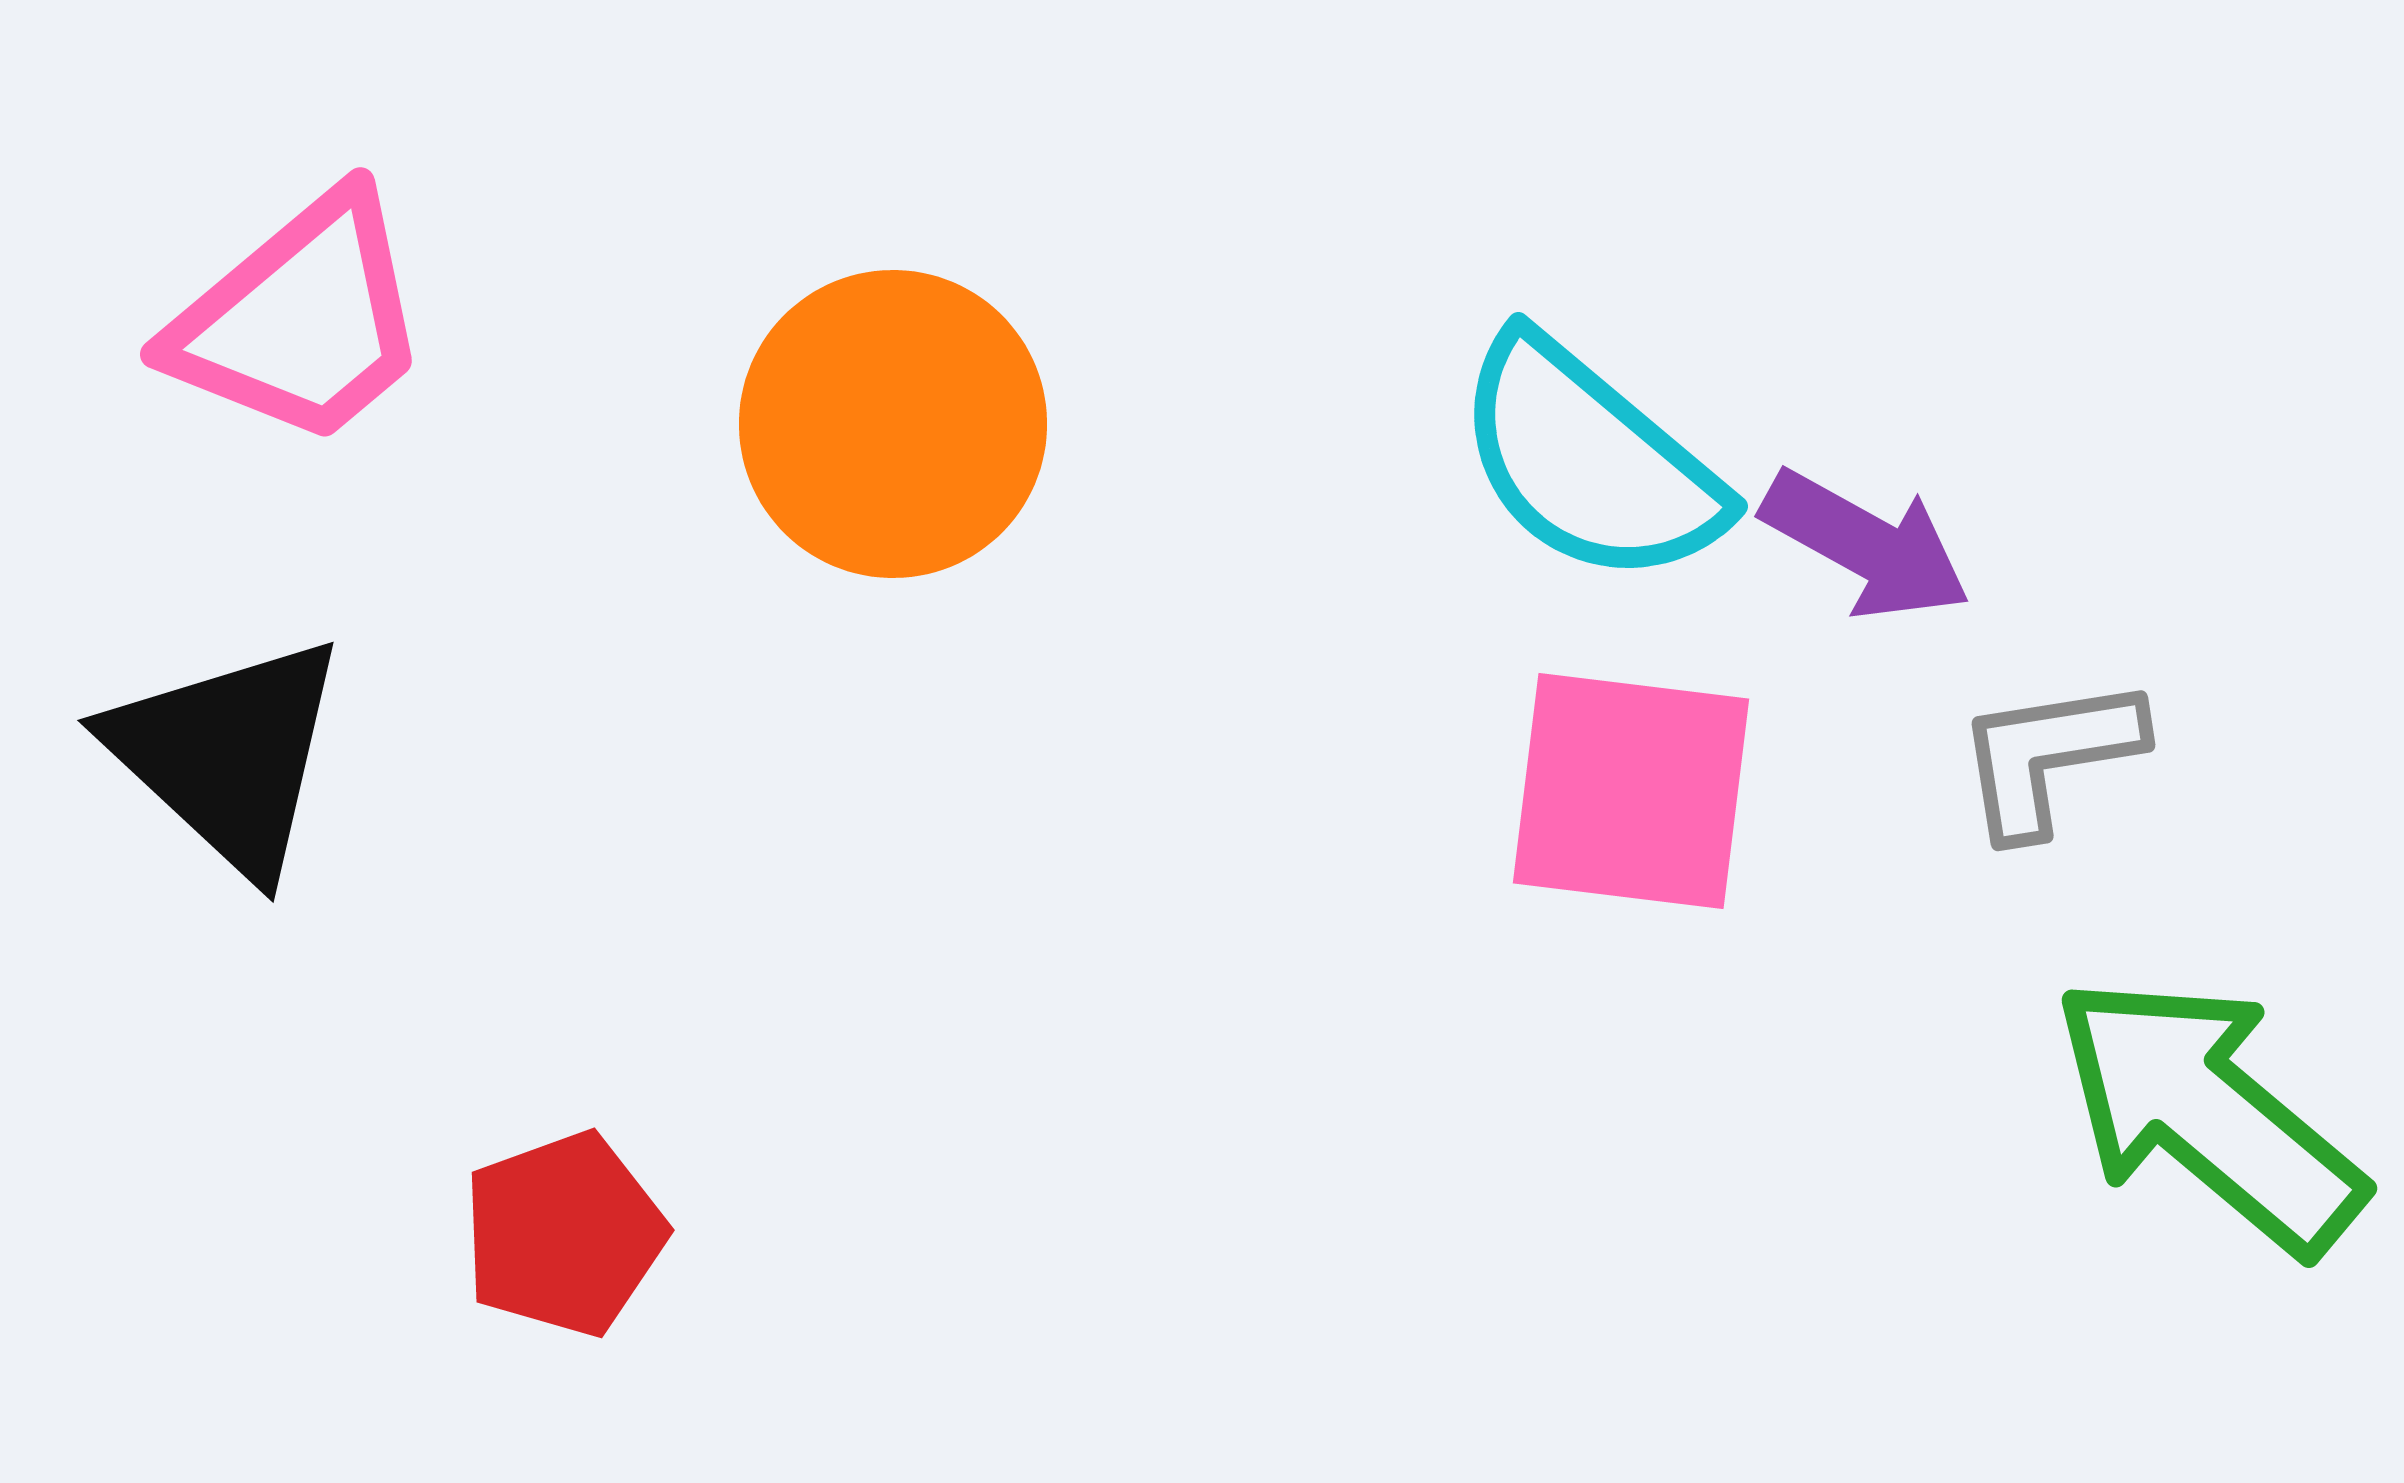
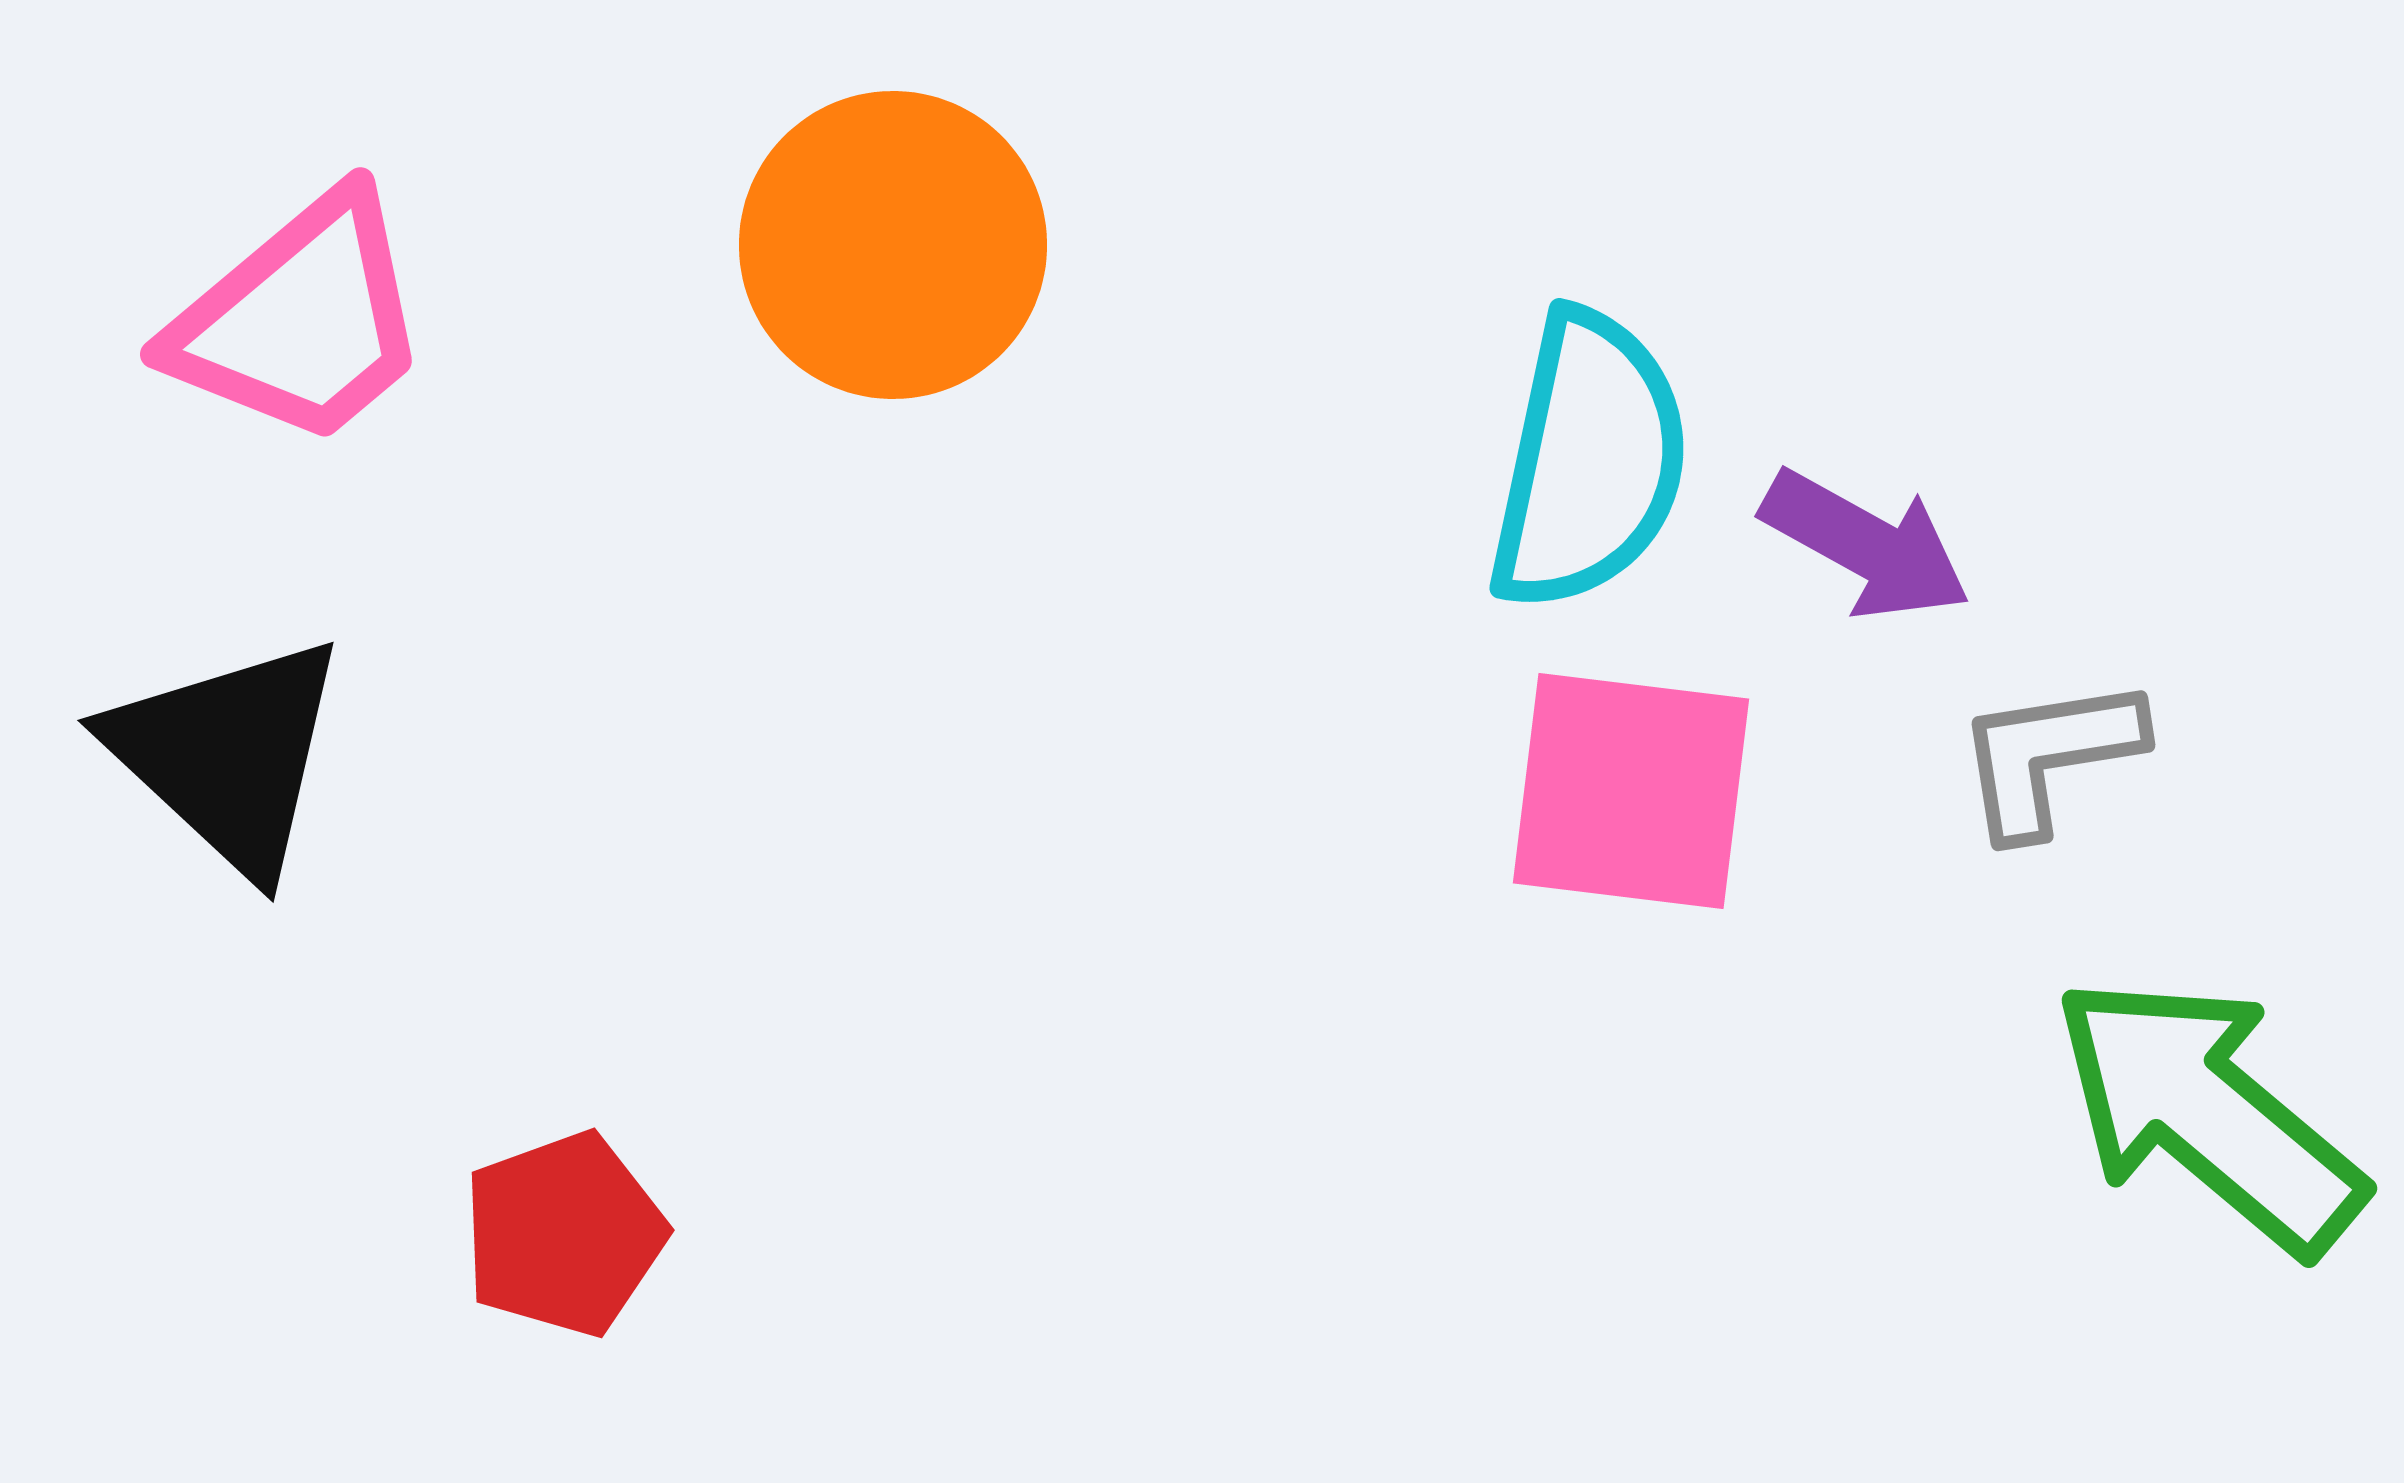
orange circle: moved 179 px up
cyan semicircle: rotated 118 degrees counterclockwise
